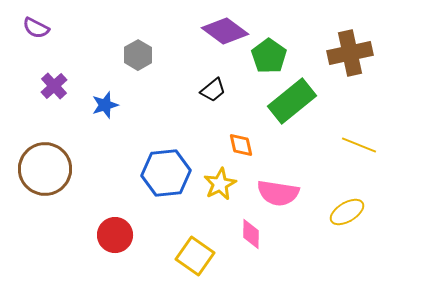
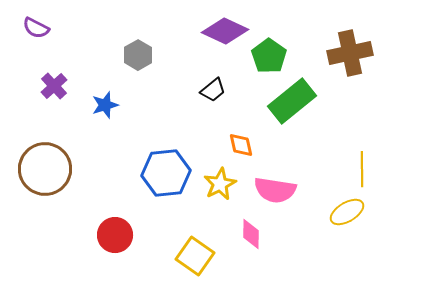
purple diamond: rotated 12 degrees counterclockwise
yellow line: moved 3 px right, 24 px down; rotated 68 degrees clockwise
pink semicircle: moved 3 px left, 3 px up
